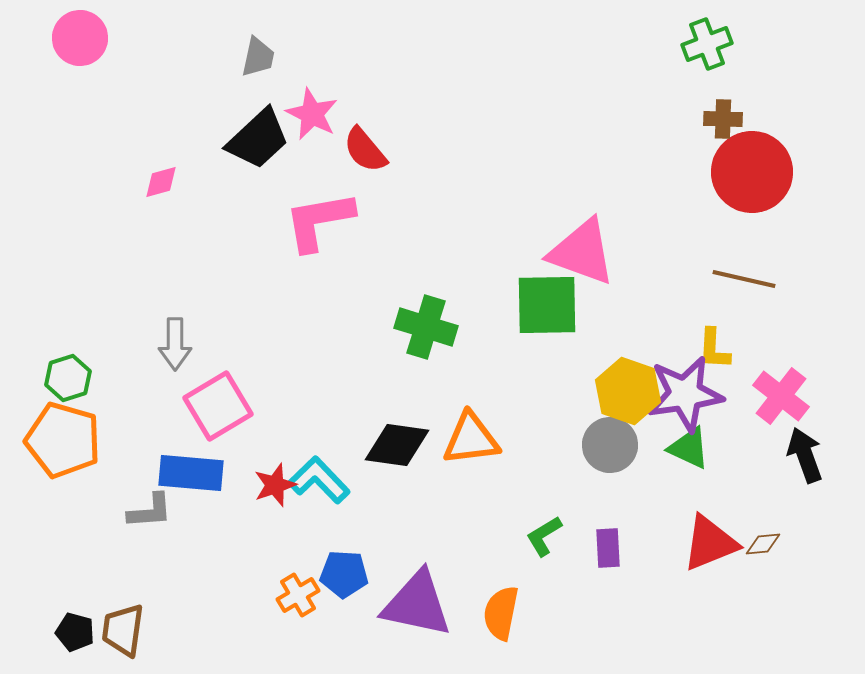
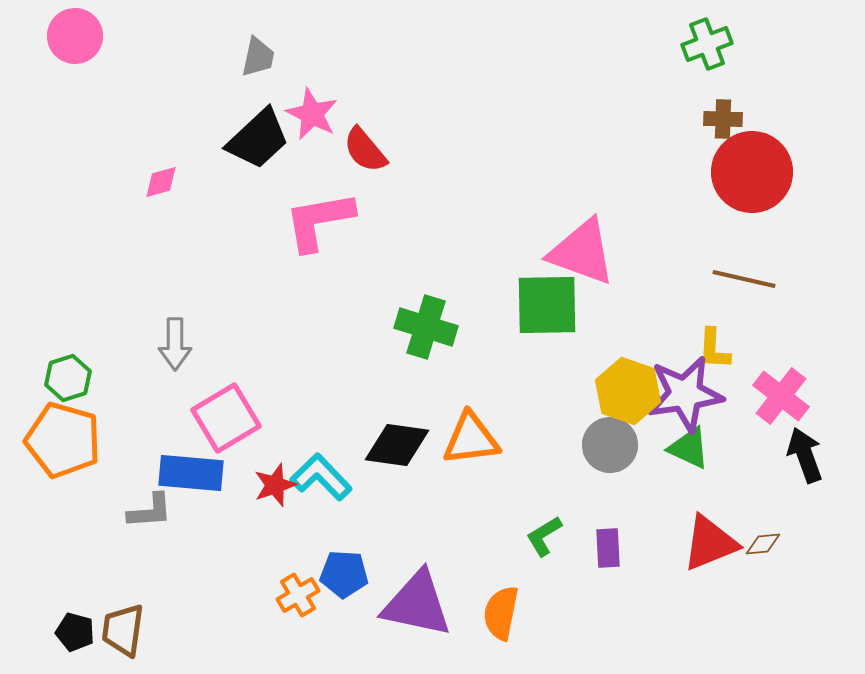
pink circle at (80, 38): moved 5 px left, 2 px up
pink square at (218, 406): moved 8 px right, 12 px down
cyan L-shape at (319, 480): moved 2 px right, 3 px up
